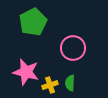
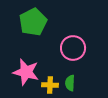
yellow cross: rotated 21 degrees clockwise
